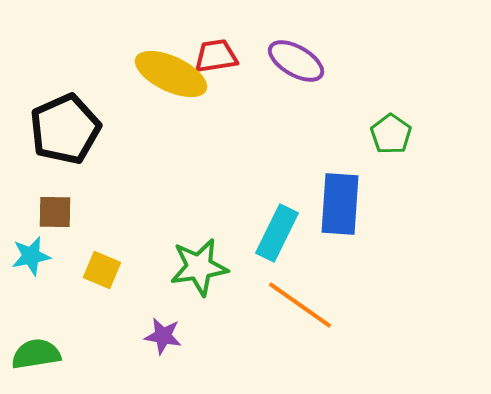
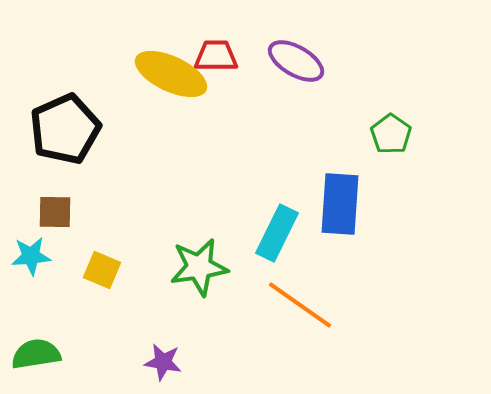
red trapezoid: rotated 9 degrees clockwise
cyan star: rotated 6 degrees clockwise
purple star: moved 26 px down
